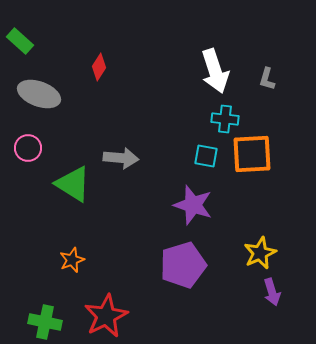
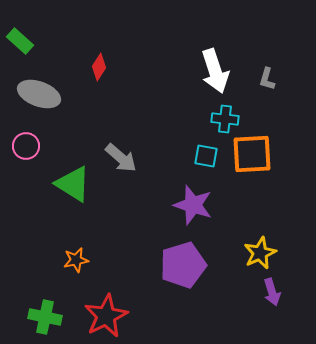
pink circle: moved 2 px left, 2 px up
gray arrow: rotated 36 degrees clockwise
orange star: moved 4 px right; rotated 10 degrees clockwise
green cross: moved 5 px up
